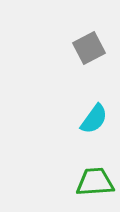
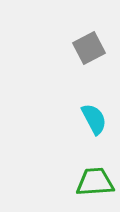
cyan semicircle: rotated 64 degrees counterclockwise
